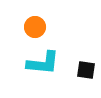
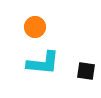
black square: moved 1 px down
